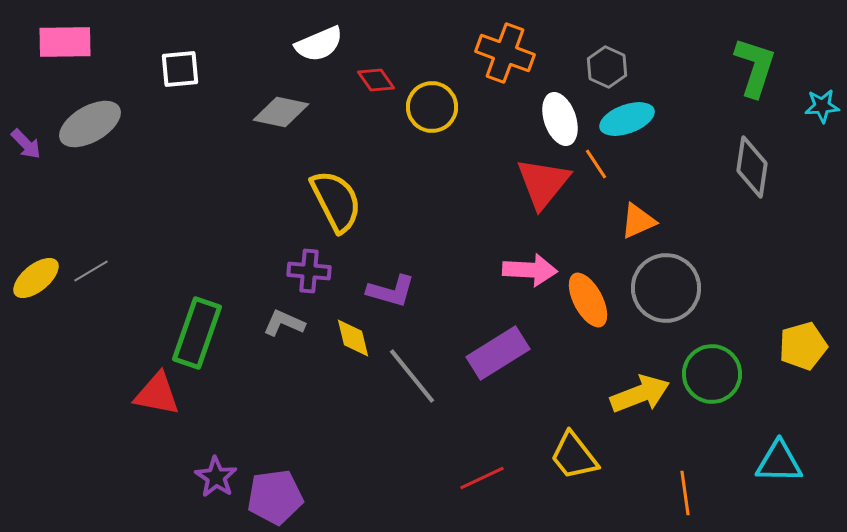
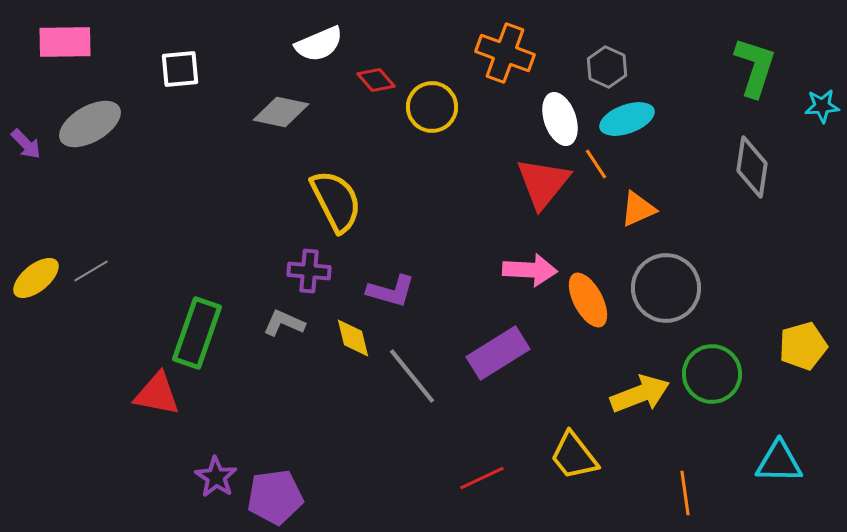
red diamond at (376, 80): rotated 6 degrees counterclockwise
orange triangle at (638, 221): moved 12 px up
